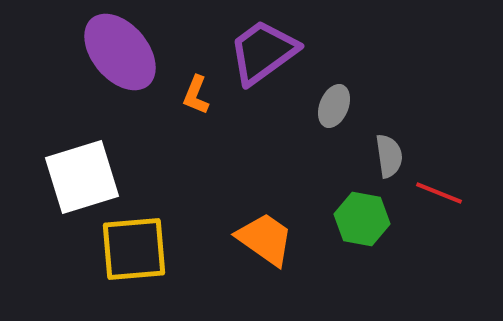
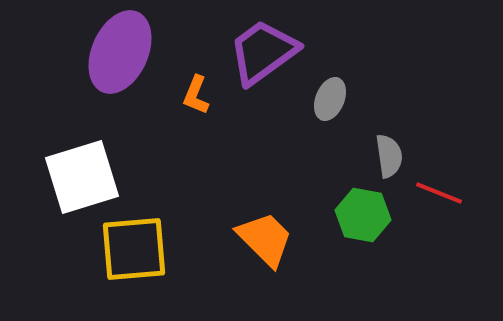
purple ellipse: rotated 64 degrees clockwise
gray ellipse: moved 4 px left, 7 px up
green hexagon: moved 1 px right, 4 px up
orange trapezoid: rotated 10 degrees clockwise
